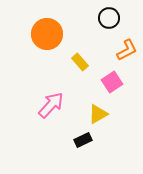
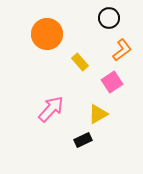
orange L-shape: moved 5 px left; rotated 10 degrees counterclockwise
pink arrow: moved 4 px down
